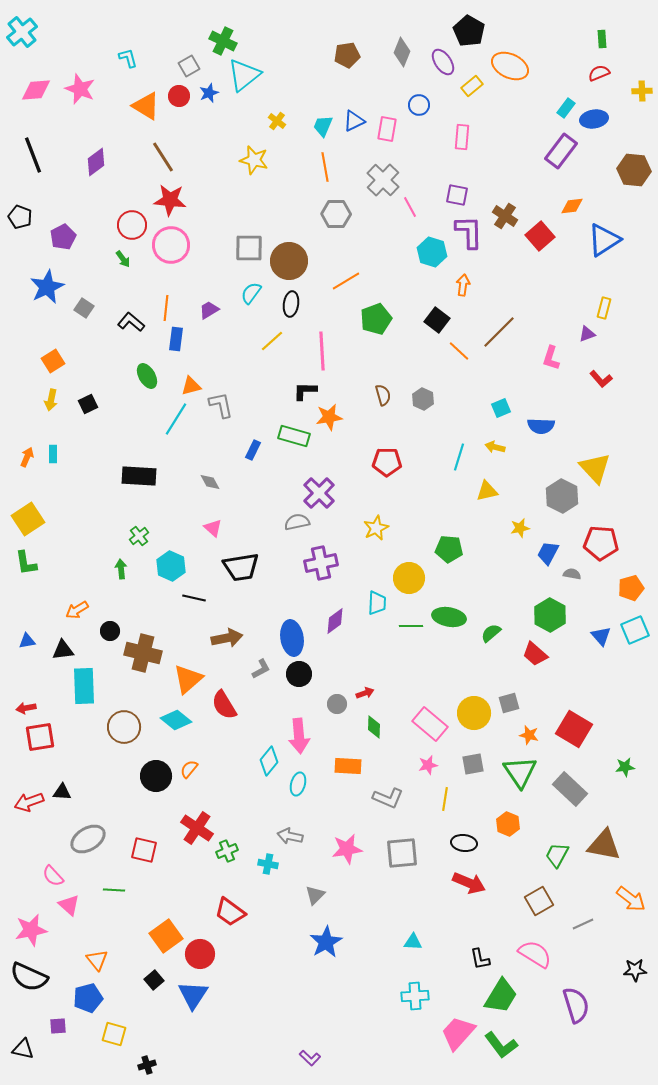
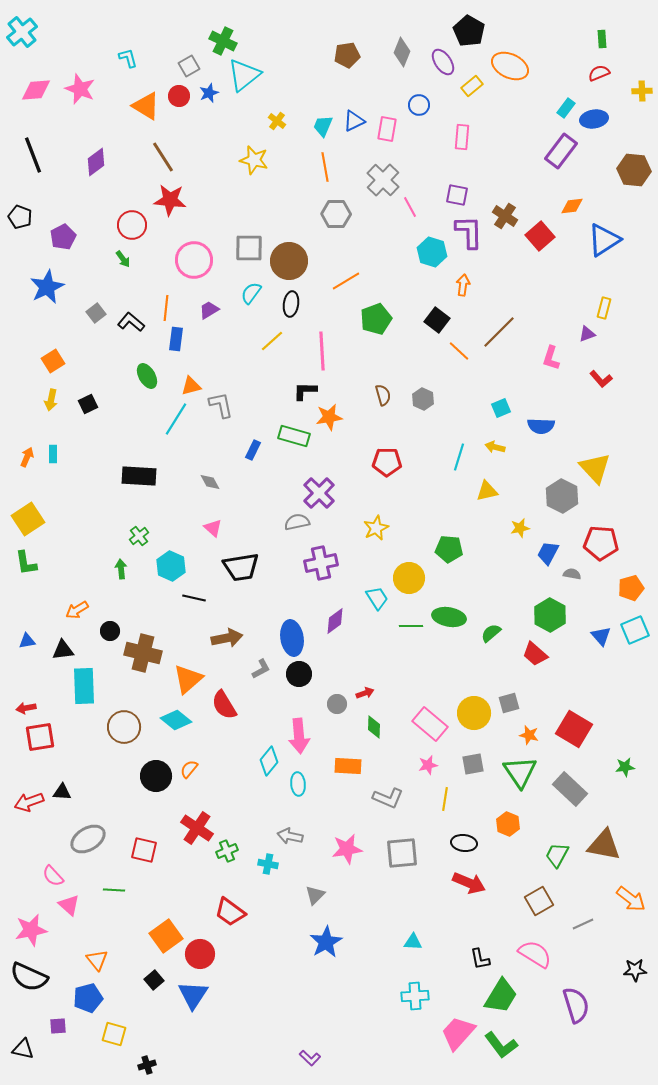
pink circle at (171, 245): moved 23 px right, 15 px down
gray square at (84, 308): moved 12 px right, 5 px down; rotated 18 degrees clockwise
cyan trapezoid at (377, 603): moved 5 px up; rotated 35 degrees counterclockwise
cyan ellipse at (298, 784): rotated 20 degrees counterclockwise
